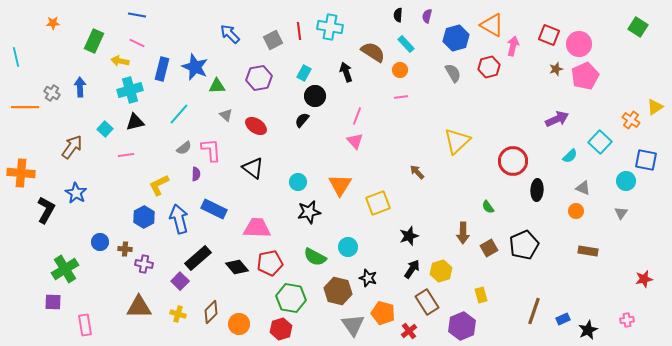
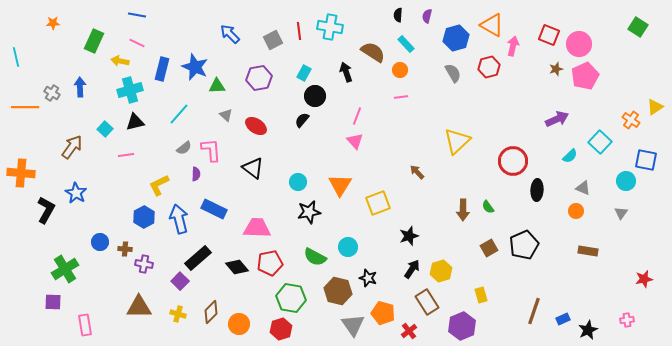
brown arrow at (463, 233): moved 23 px up
